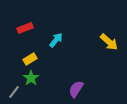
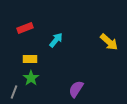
yellow rectangle: rotated 32 degrees clockwise
gray line: rotated 16 degrees counterclockwise
